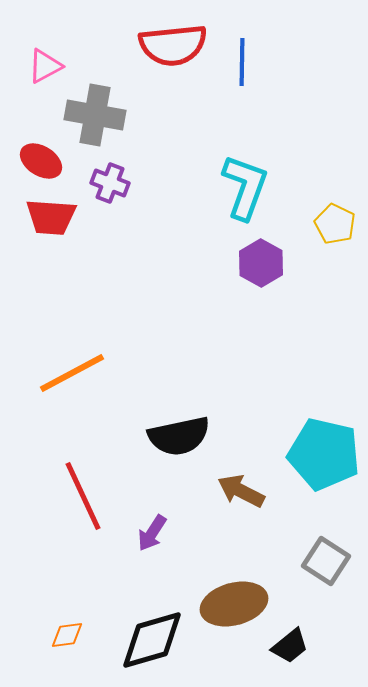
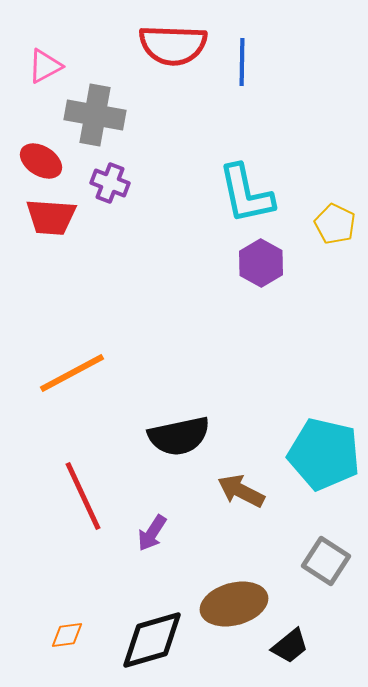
red semicircle: rotated 8 degrees clockwise
cyan L-shape: moved 1 px right, 7 px down; rotated 148 degrees clockwise
